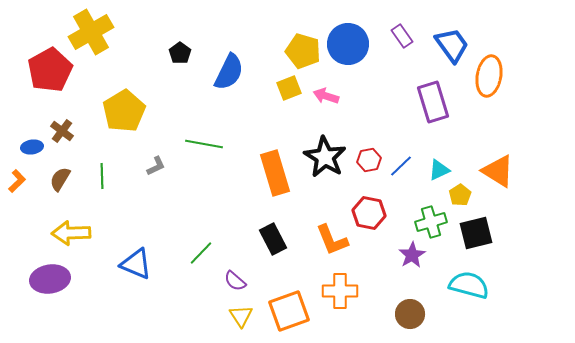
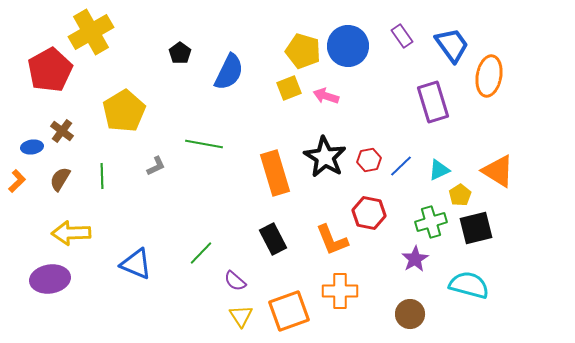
blue circle at (348, 44): moved 2 px down
black square at (476, 233): moved 5 px up
purple star at (412, 255): moved 3 px right, 4 px down
